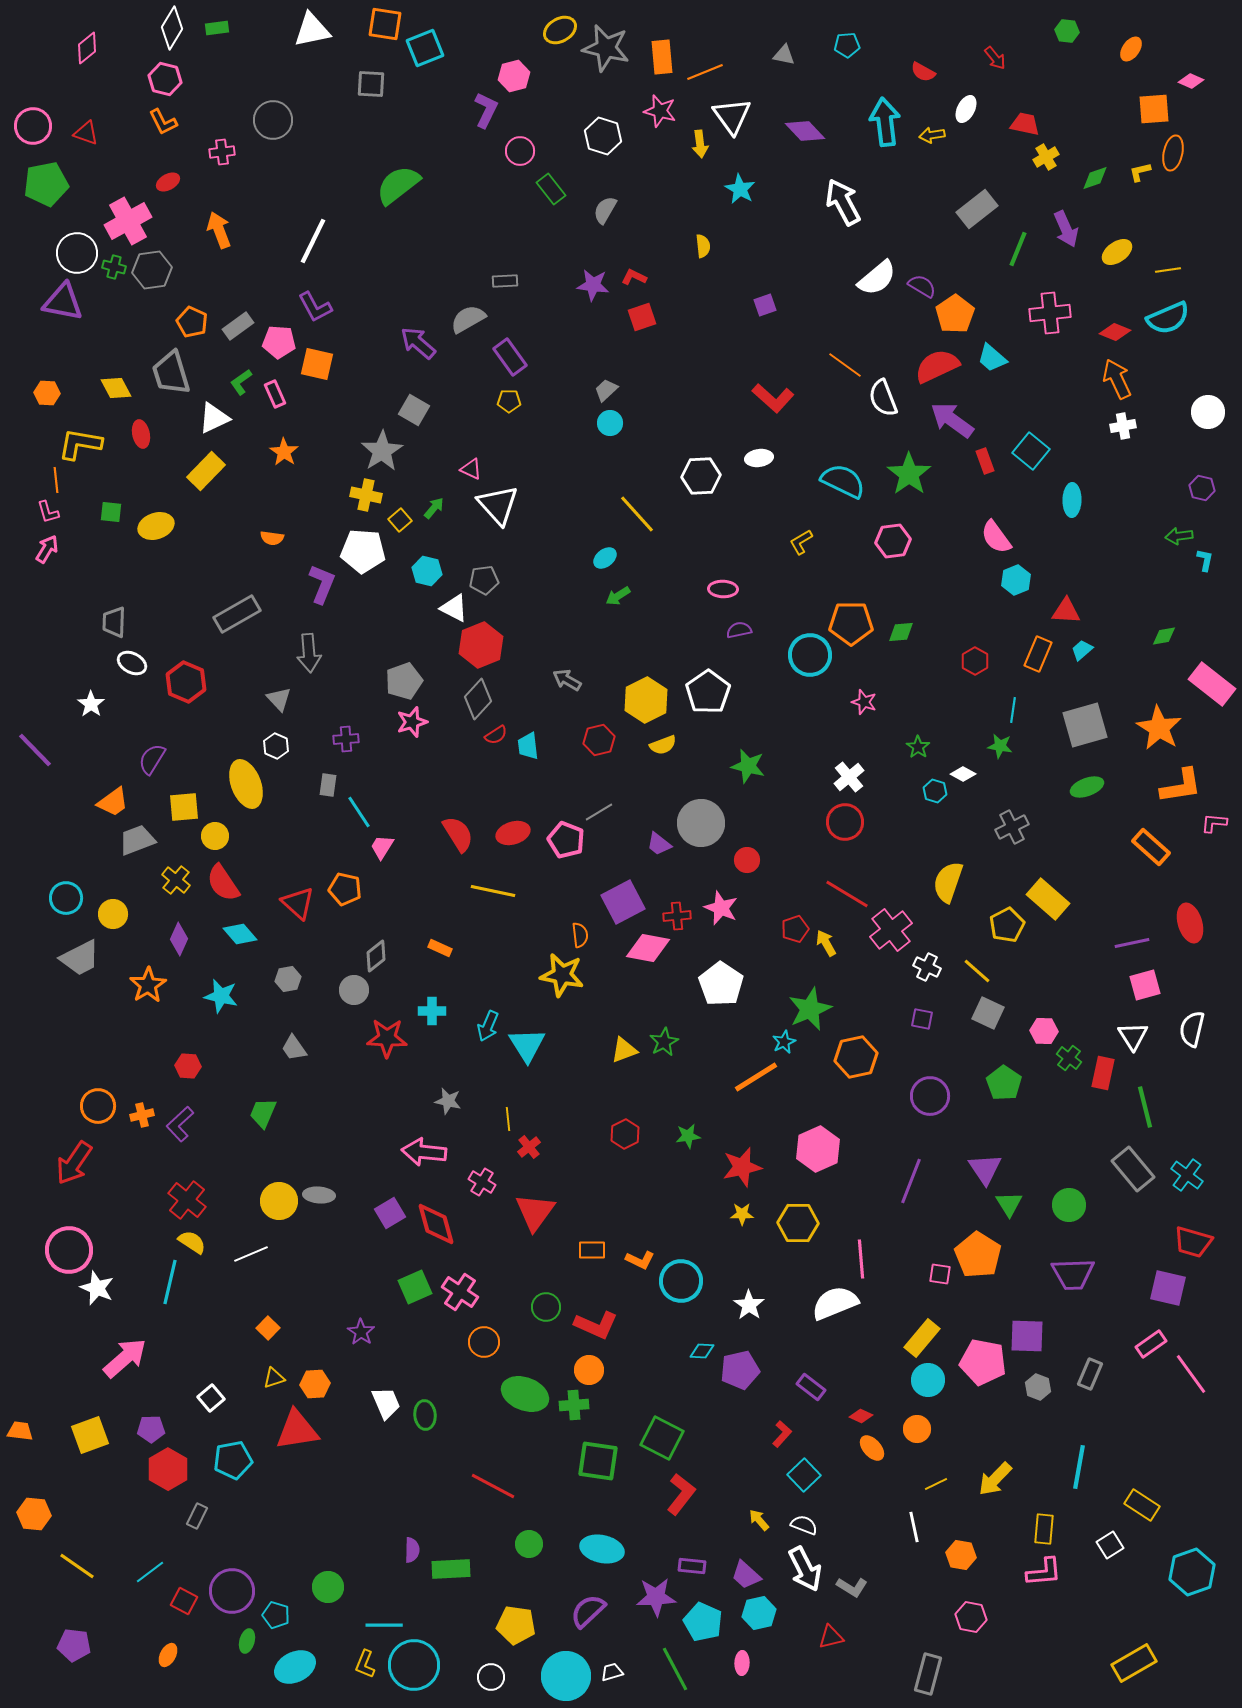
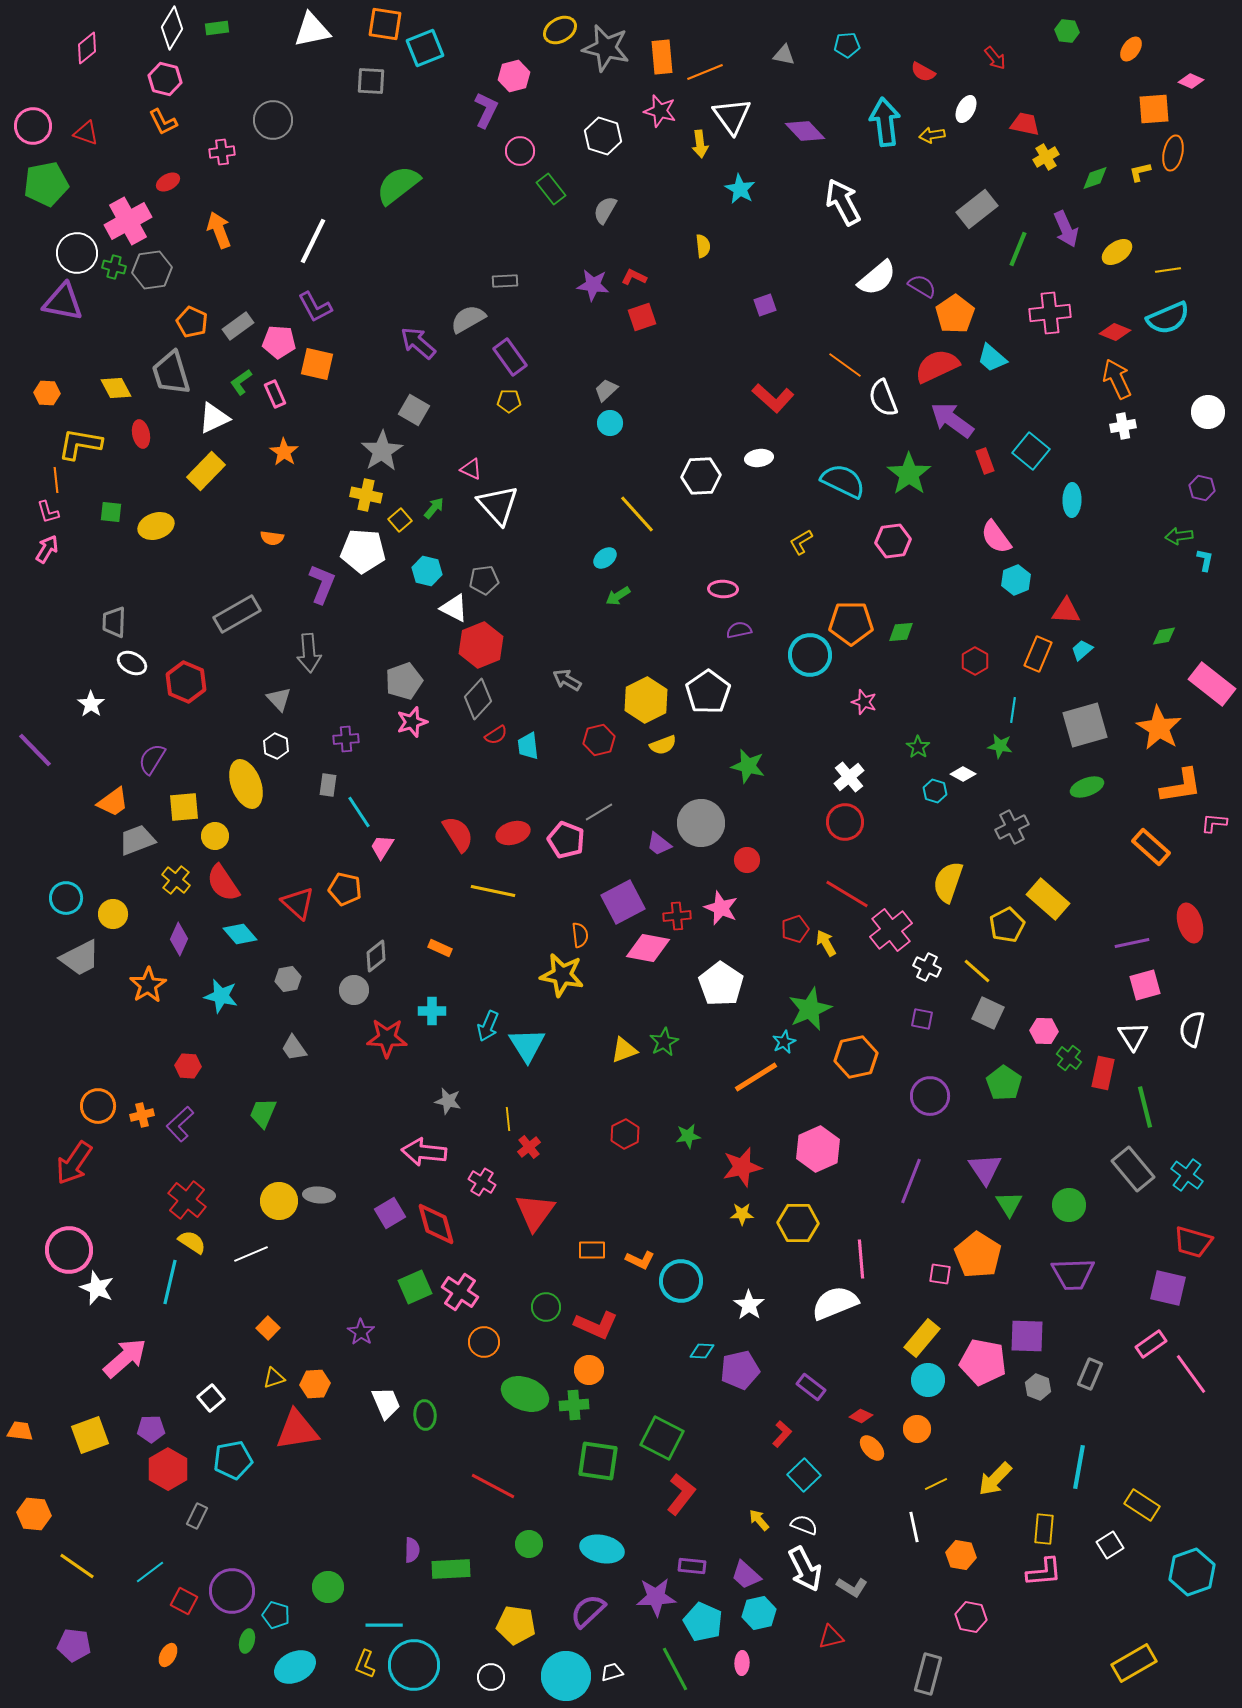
gray square at (371, 84): moved 3 px up
